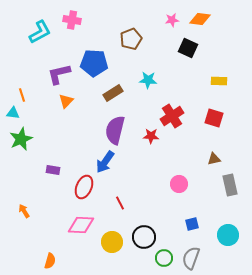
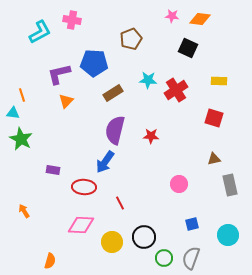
pink star: moved 4 px up; rotated 16 degrees clockwise
red cross: moved 4 px right, 26 px up
green star: rotated 20 degrees counterclockwise
red ellipse: rotated 70 degrees clockwise
